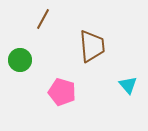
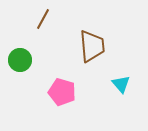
cyan triangle: moved 7 px left, 1 px up
